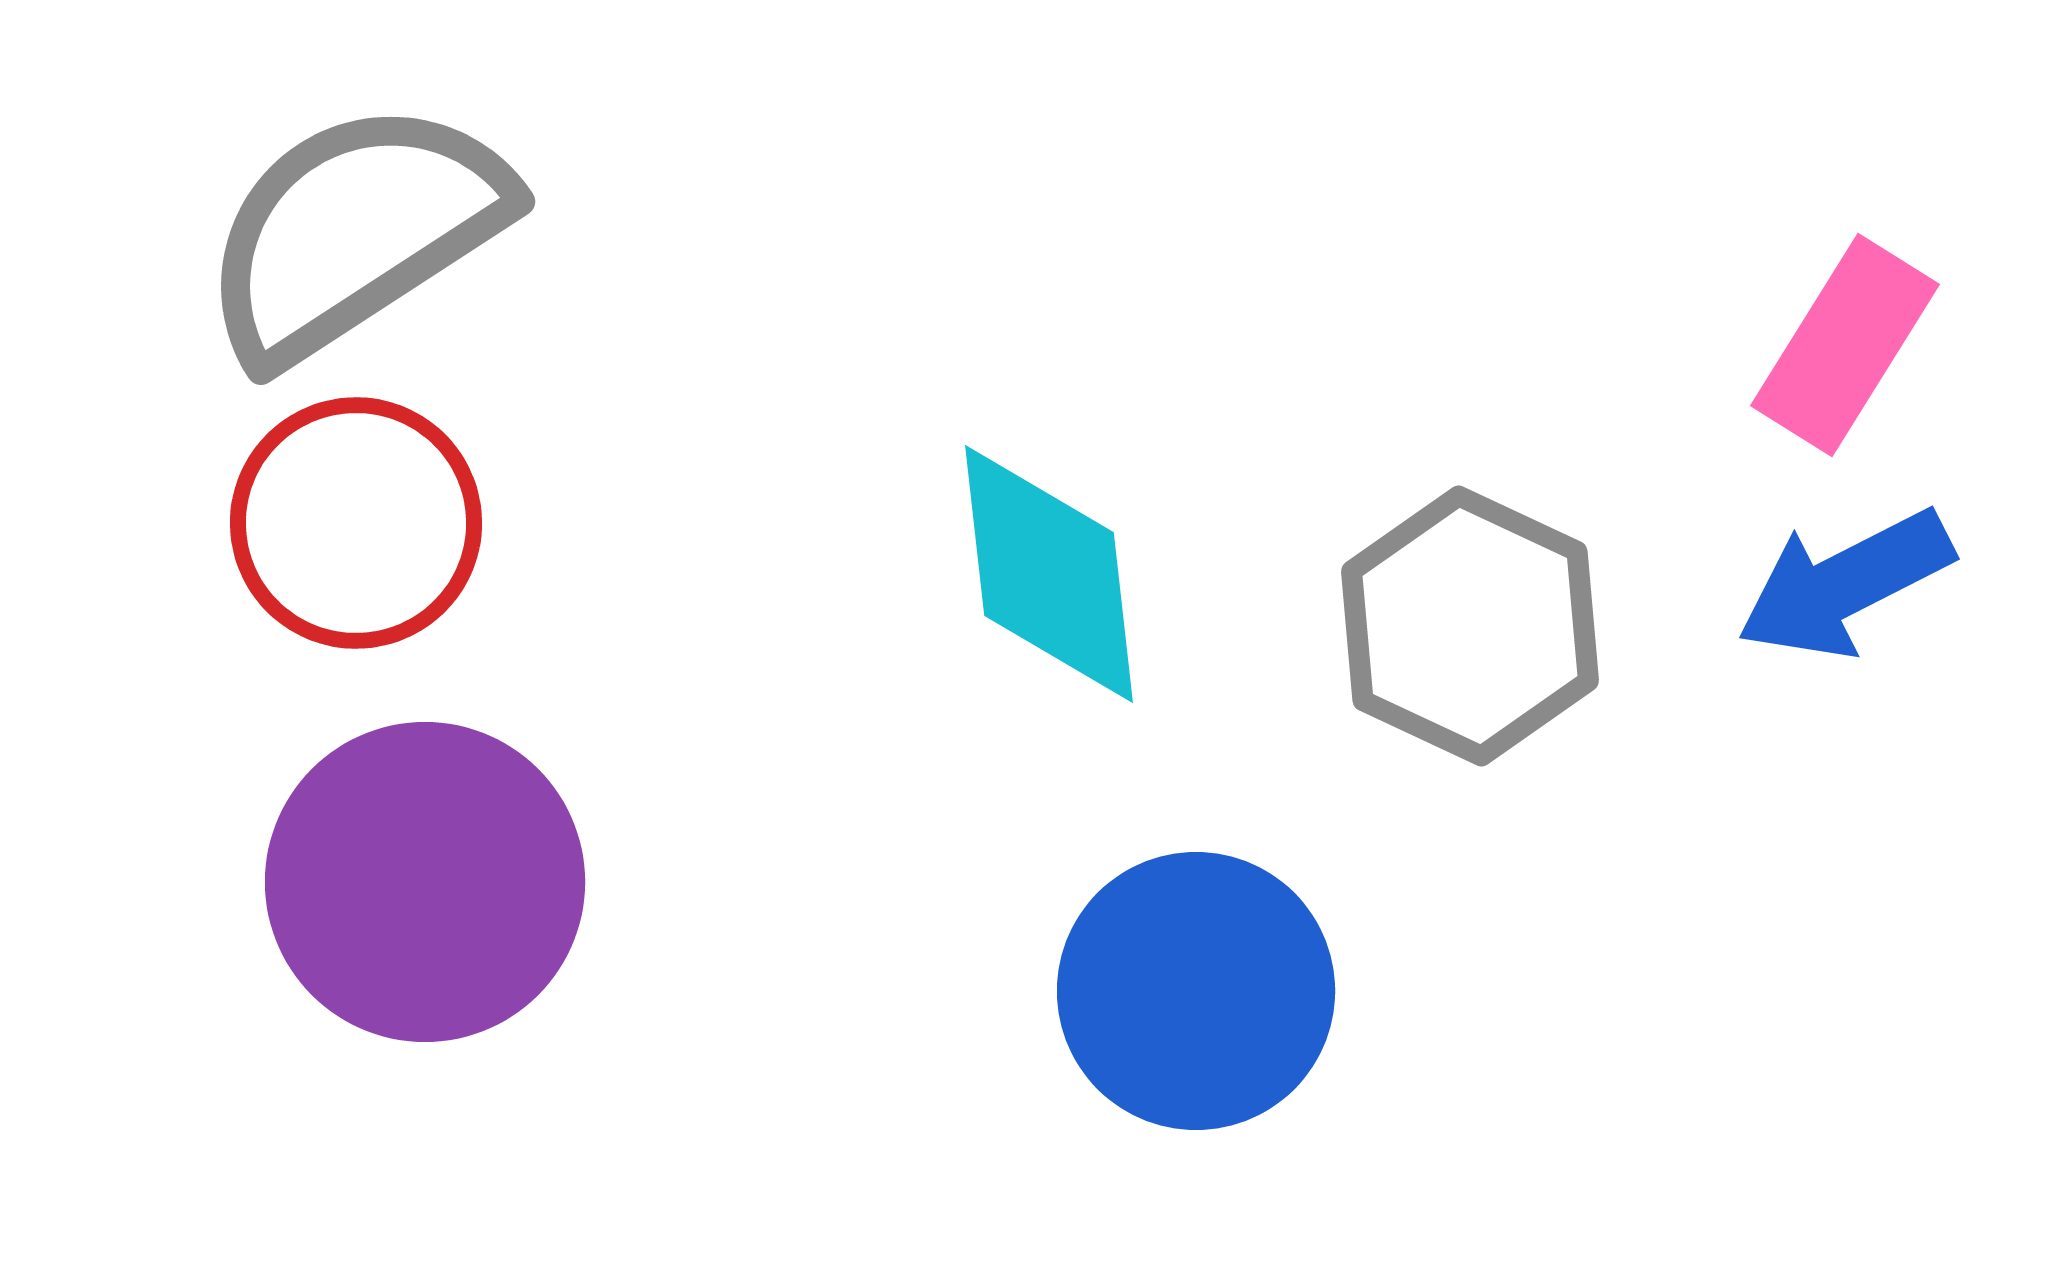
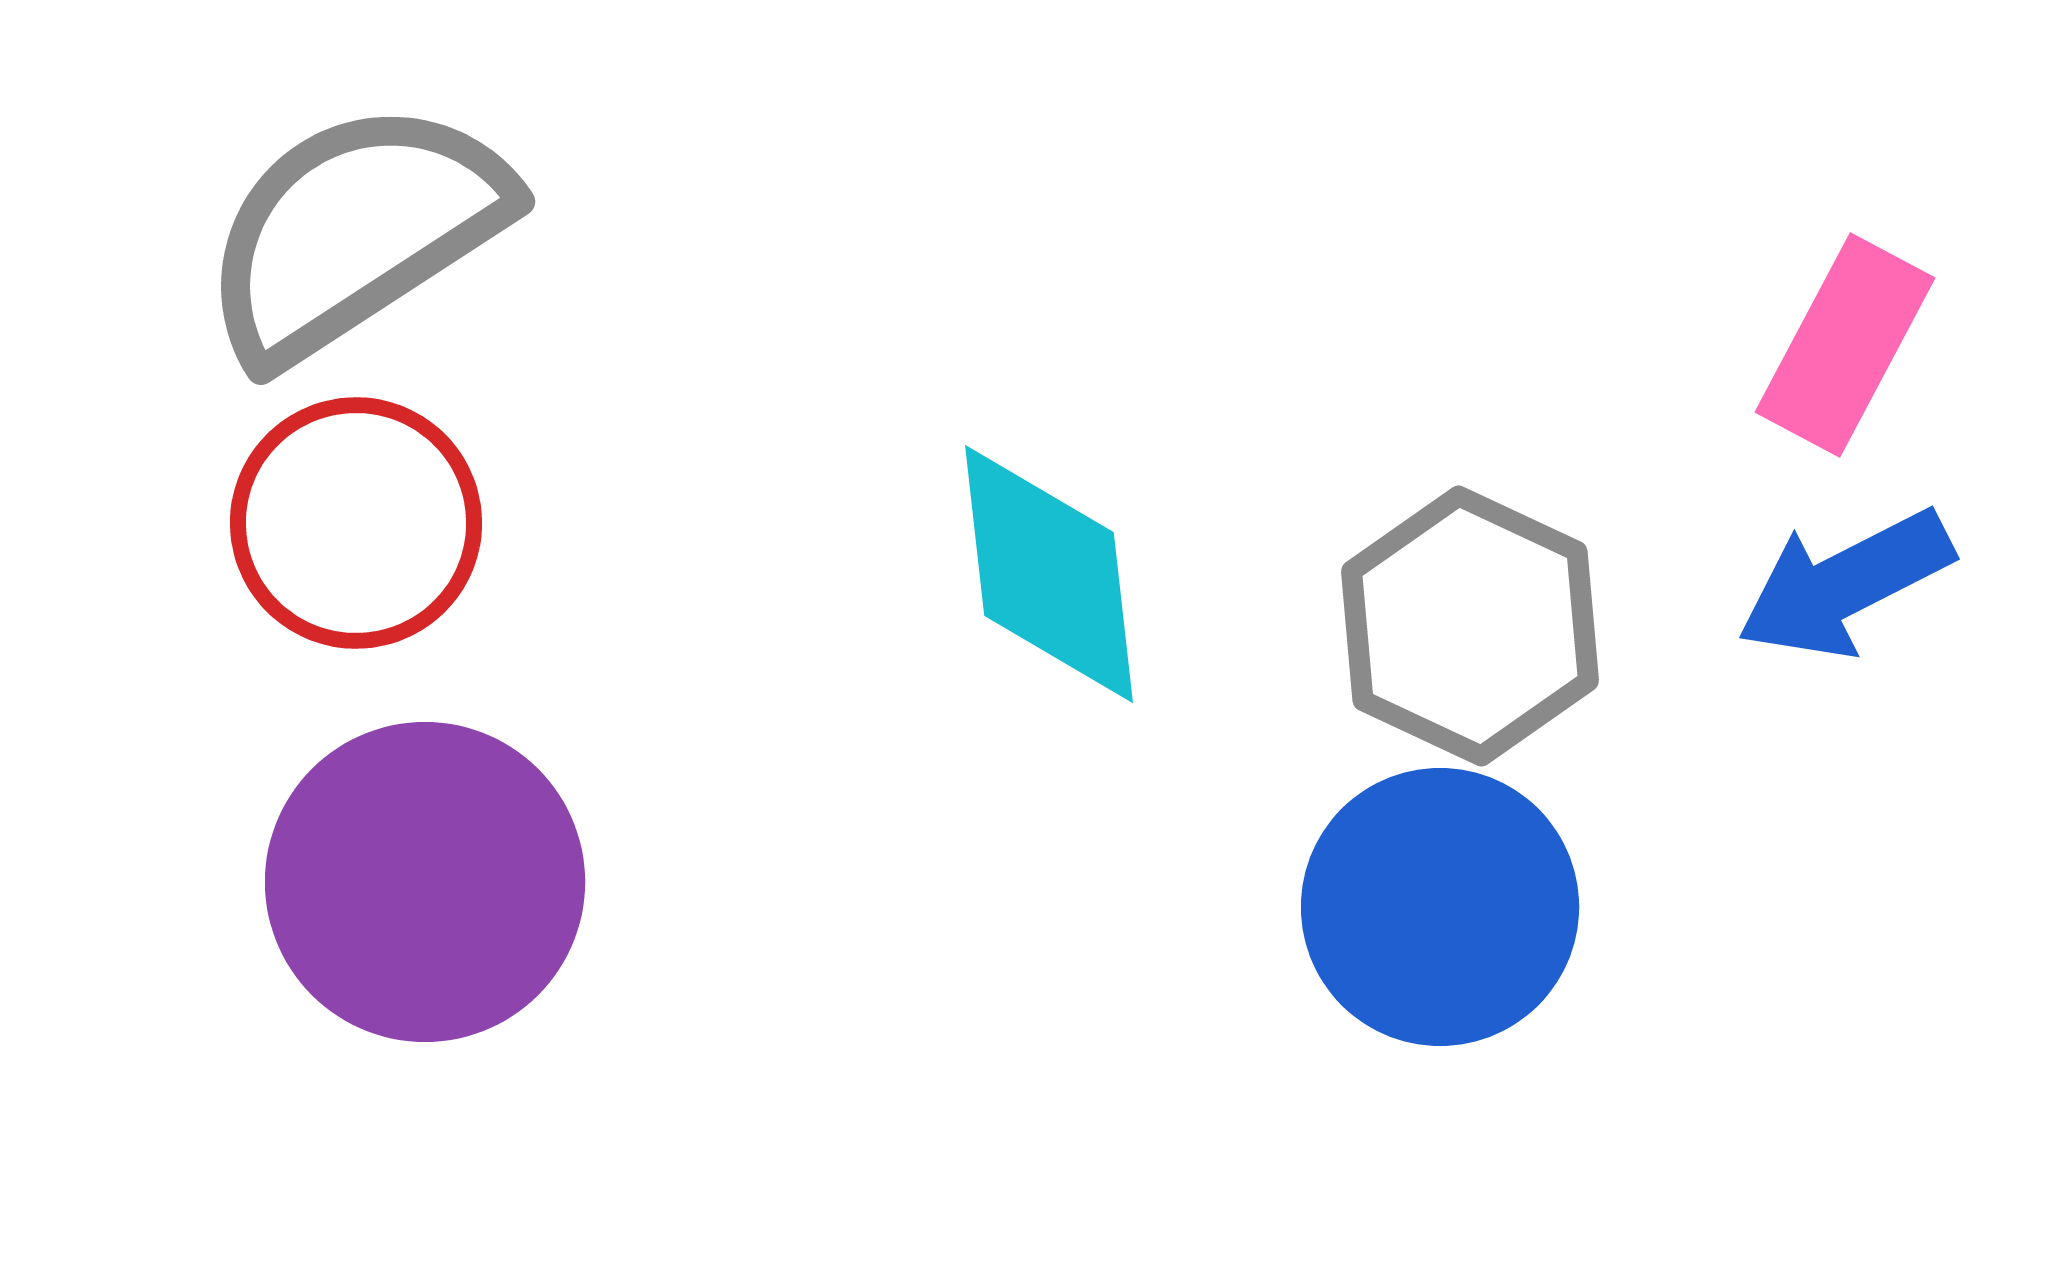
pink rectangle: rotated 4 degrees counterclockwise
blue circle: moved 244 px right, 84 px up
